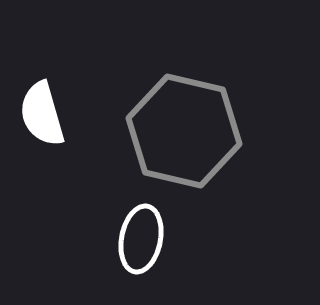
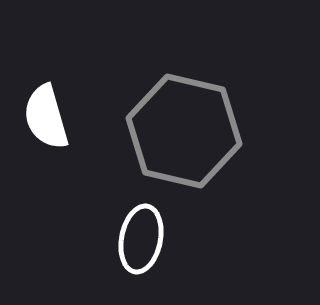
white semicircle: moved 4 px right, 3 px down
